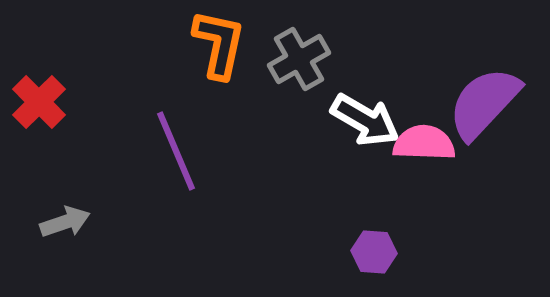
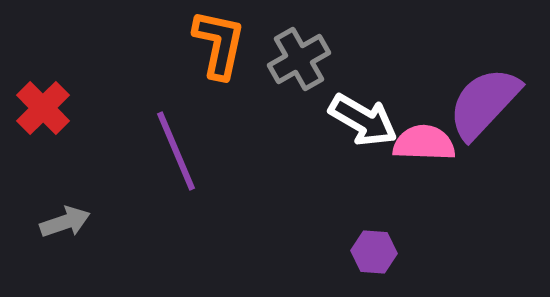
red cross: moved 4 px right, 6 px down
white arrow: moved 2 px left
